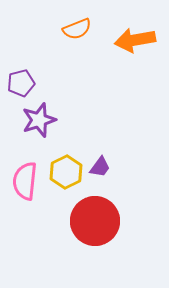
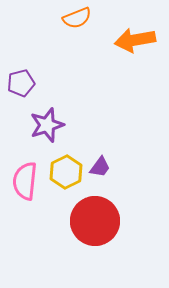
orange semicircle: moved 11 px up
purple star: moved 8 px right, 5 px down
